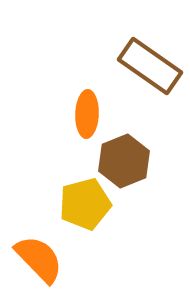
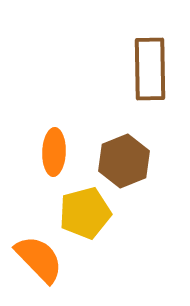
brown rectangle: moved 3 px down; rotated 54 degrees clockwise
orange ellipse: moved 33 px left, 38 px down
yellow pentagon: moved 9 px down
